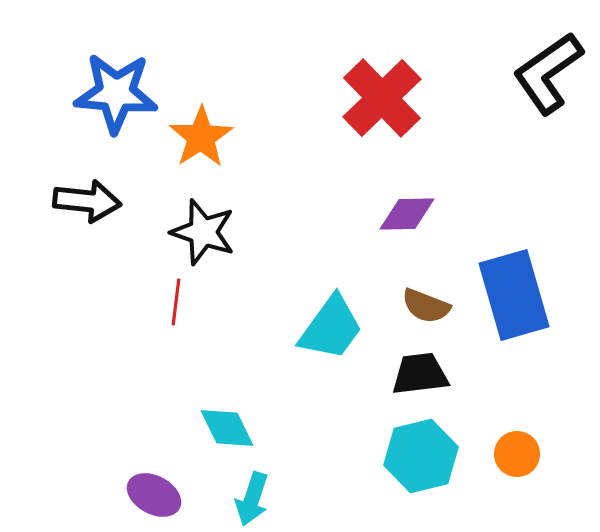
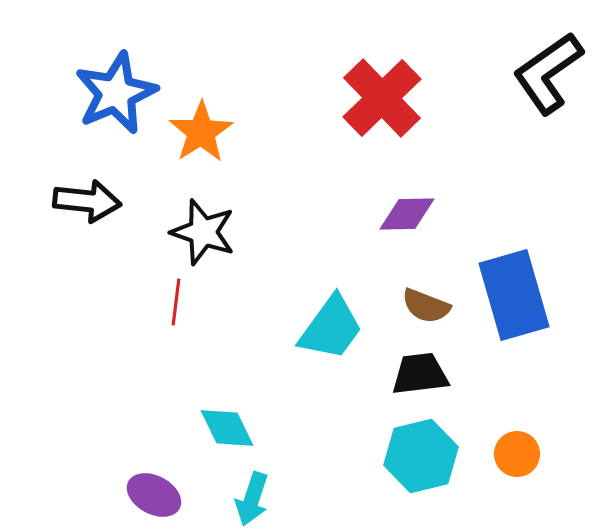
blue star: rotated 28 degrees counterclockwise
orange star: moved 5 px up
